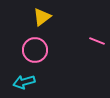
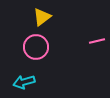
pink line: rotated 35 degrees counterclockwise
pink circle: moved 1 px right, 3 px up
